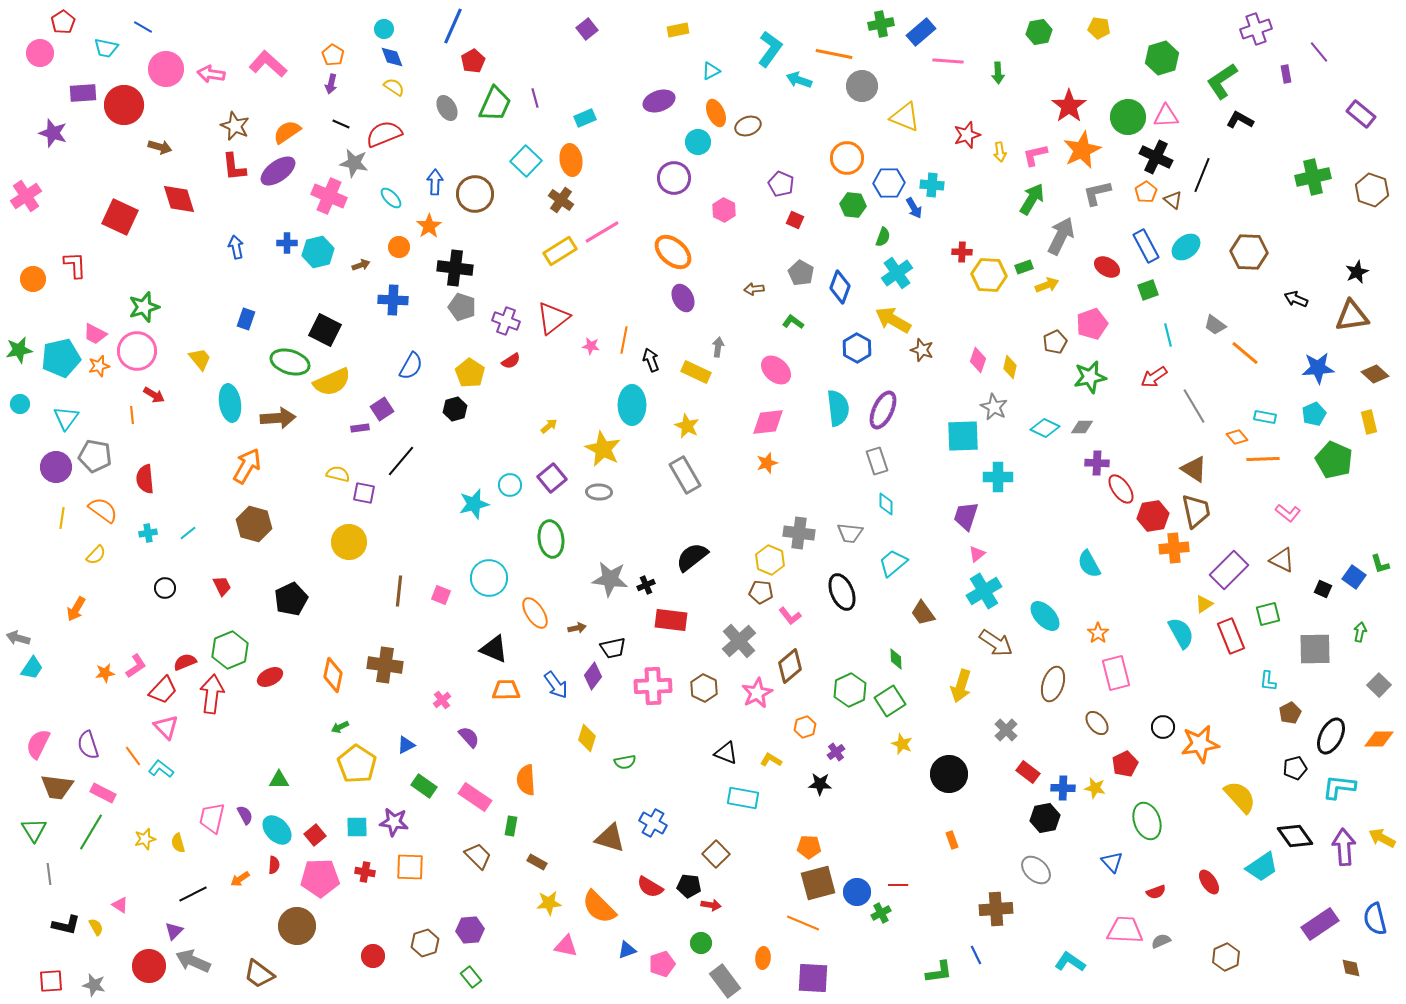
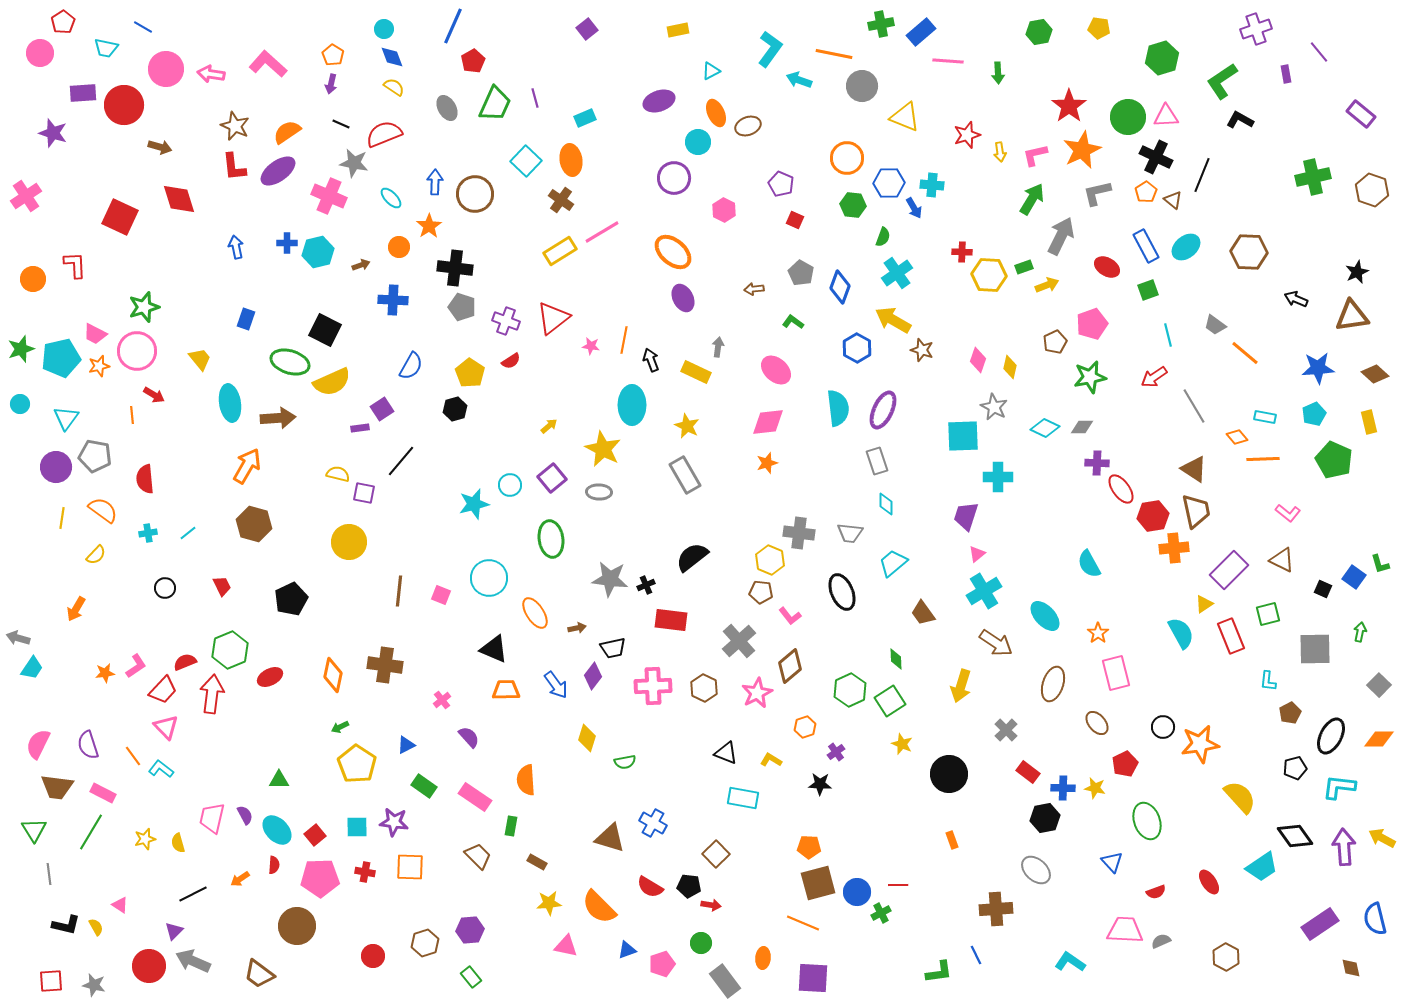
green star at (19, 350): moved 2 px right, 1 px up; rotated 8 degrees counterclockwise
brown hexagon at (1226, 957): rotated 8 degrees counterclockwise
